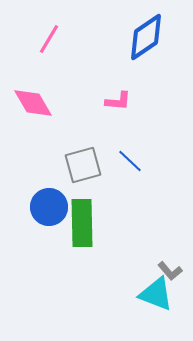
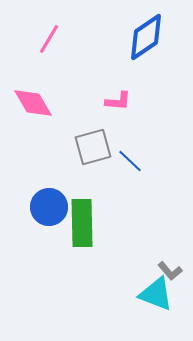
gray square: moved 10 px right, 18 px up
